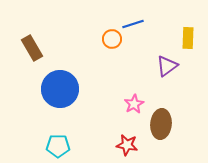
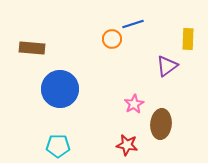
yellow rectangle: moved 1 px down
brown rectangle: rotated 55 degrees counterclockwise
